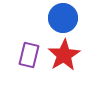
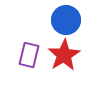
blue circle: moved 3 px right, 2 px down
